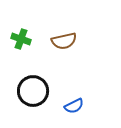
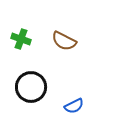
brown semicircle: rotated 40 degrees clockwise
black circle: moved 2 px left, 4 px up
